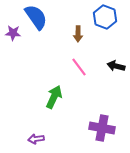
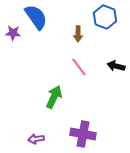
purple cross: moved 19 px left, 6 px down
